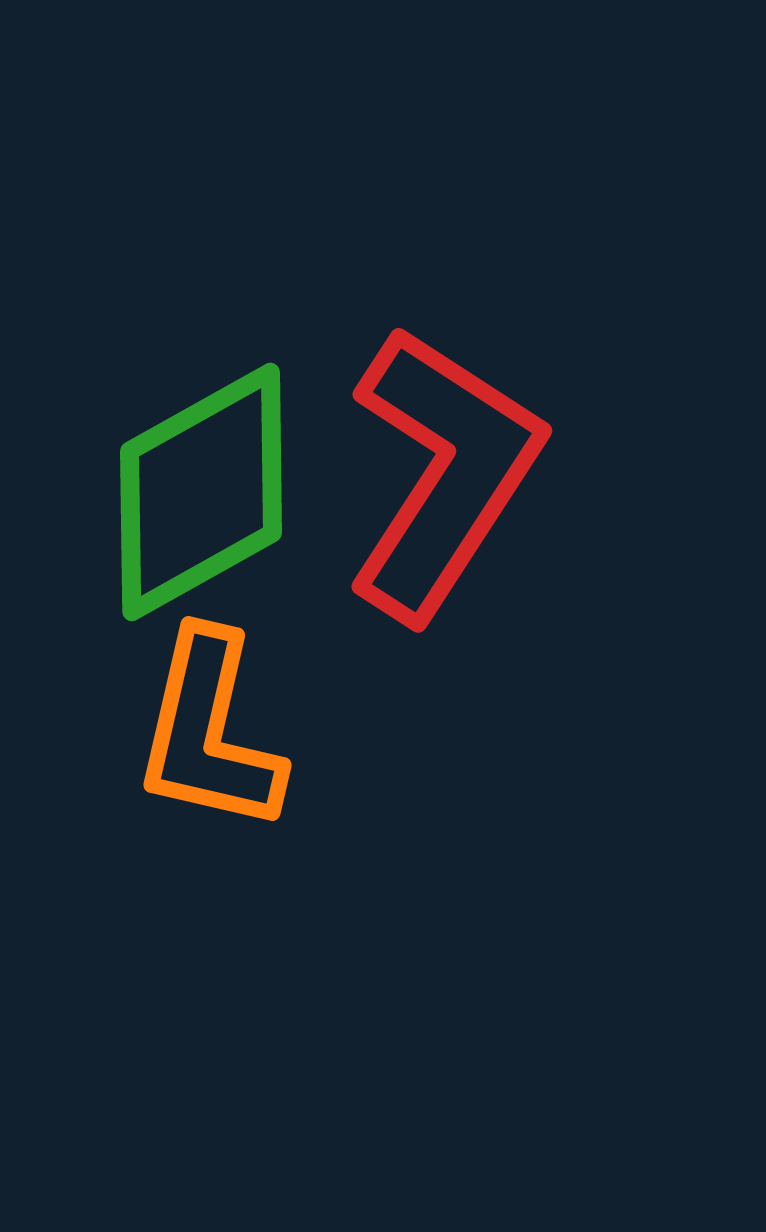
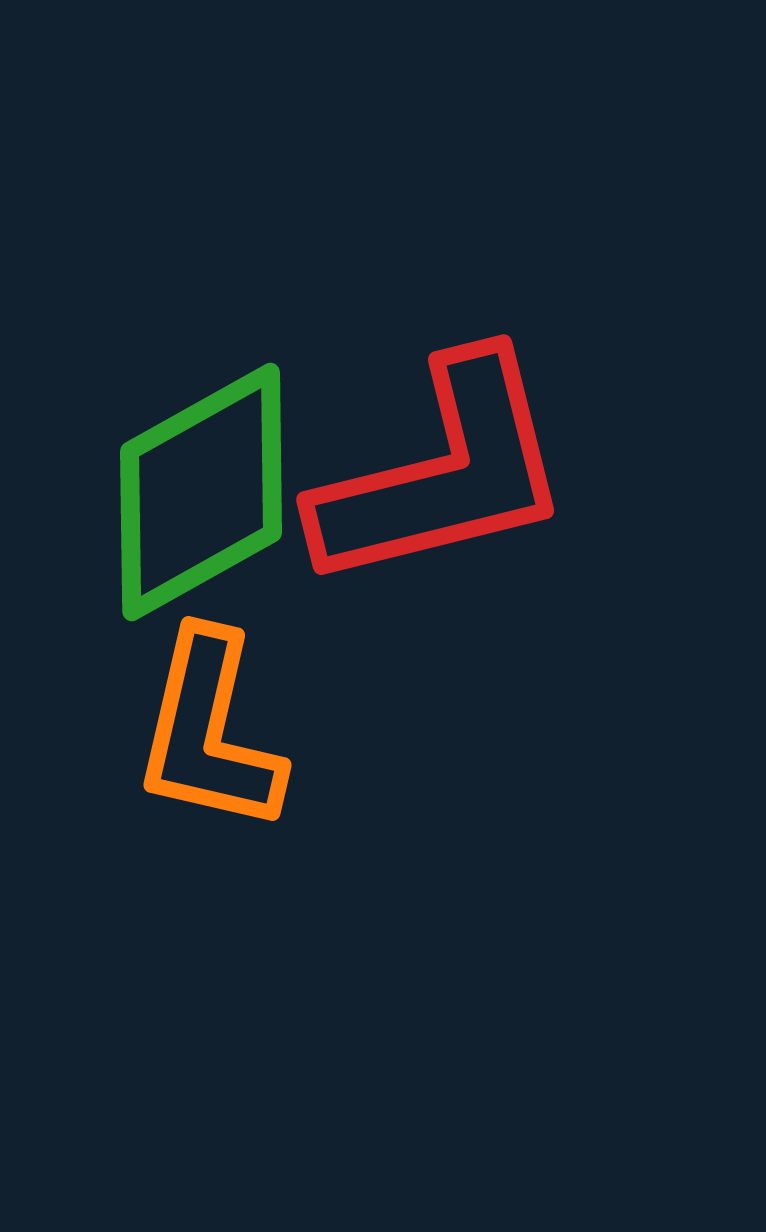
red L-shape: rotated 43 degrees clockwise
